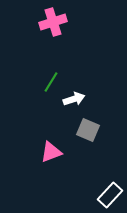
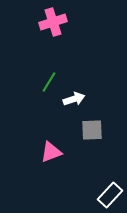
green line: moved 2 px left
gray square: moved 4 px right; rotated 25 degrees counterclockwise
